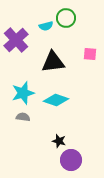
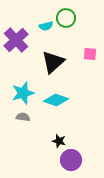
black triangle: rotated 35 degrees counterclockwise
